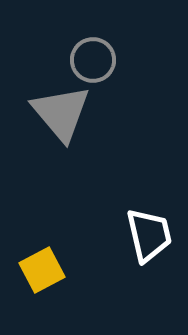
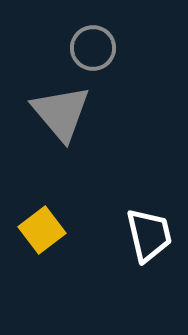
gray circle: moved 12 px up
yellow square: moved 40 px up; rotated 9 degrees counterclockwise
